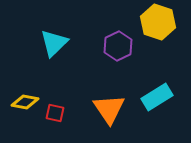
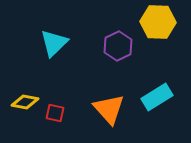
yellow hexagon: rotated 16 degrees counterclockwise
orange triangle: rotated 8 degrees counterclockwise
